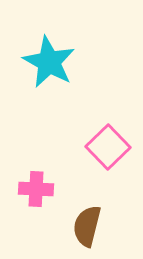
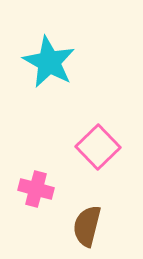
pink square: moved 10 px left
pink cross: rotated 12 degrees clockwise
